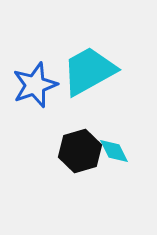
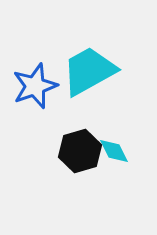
blue star: moved 1 px down
